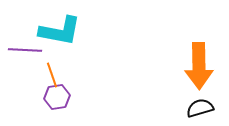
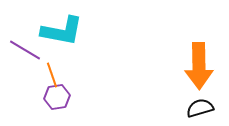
cyan L-shape: moved 2 px right
purple line: rotated 28 degrees clockwise
